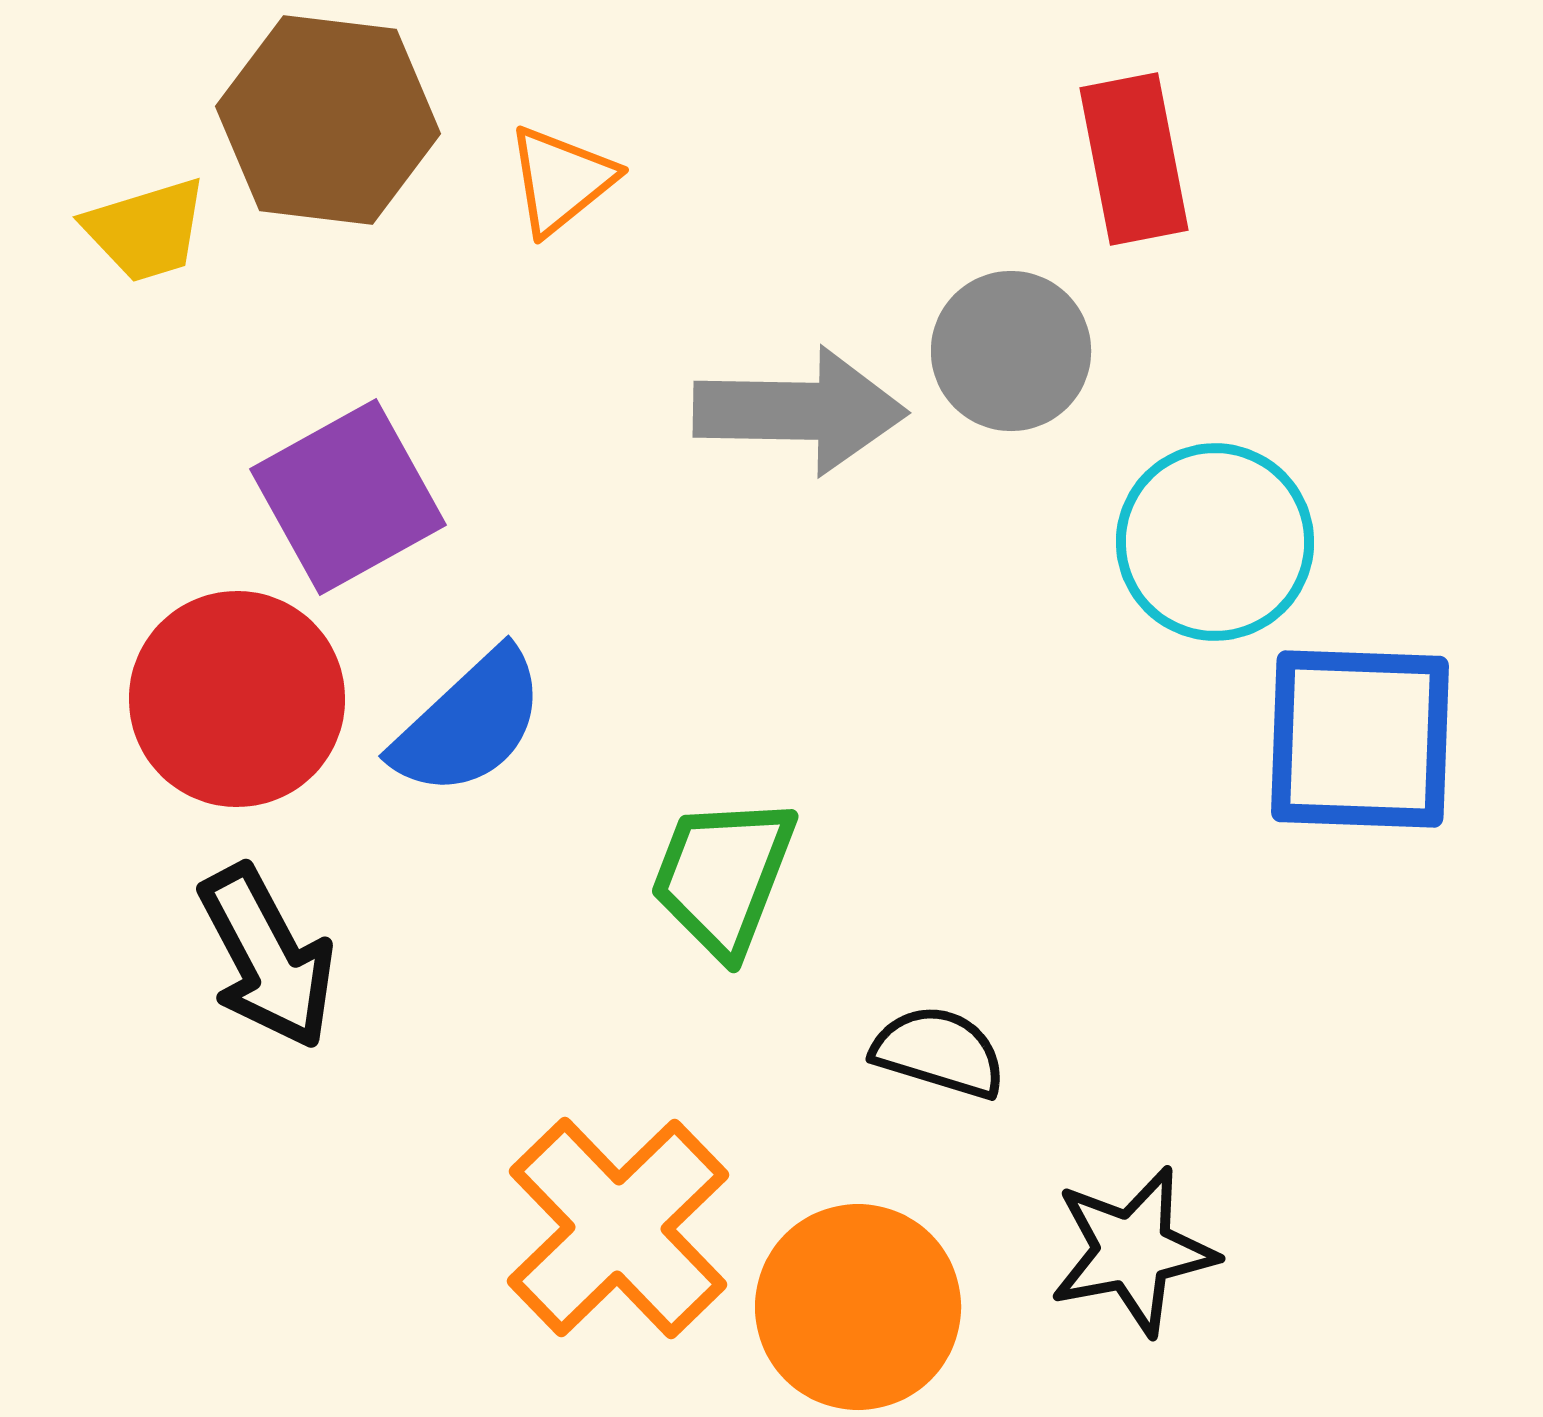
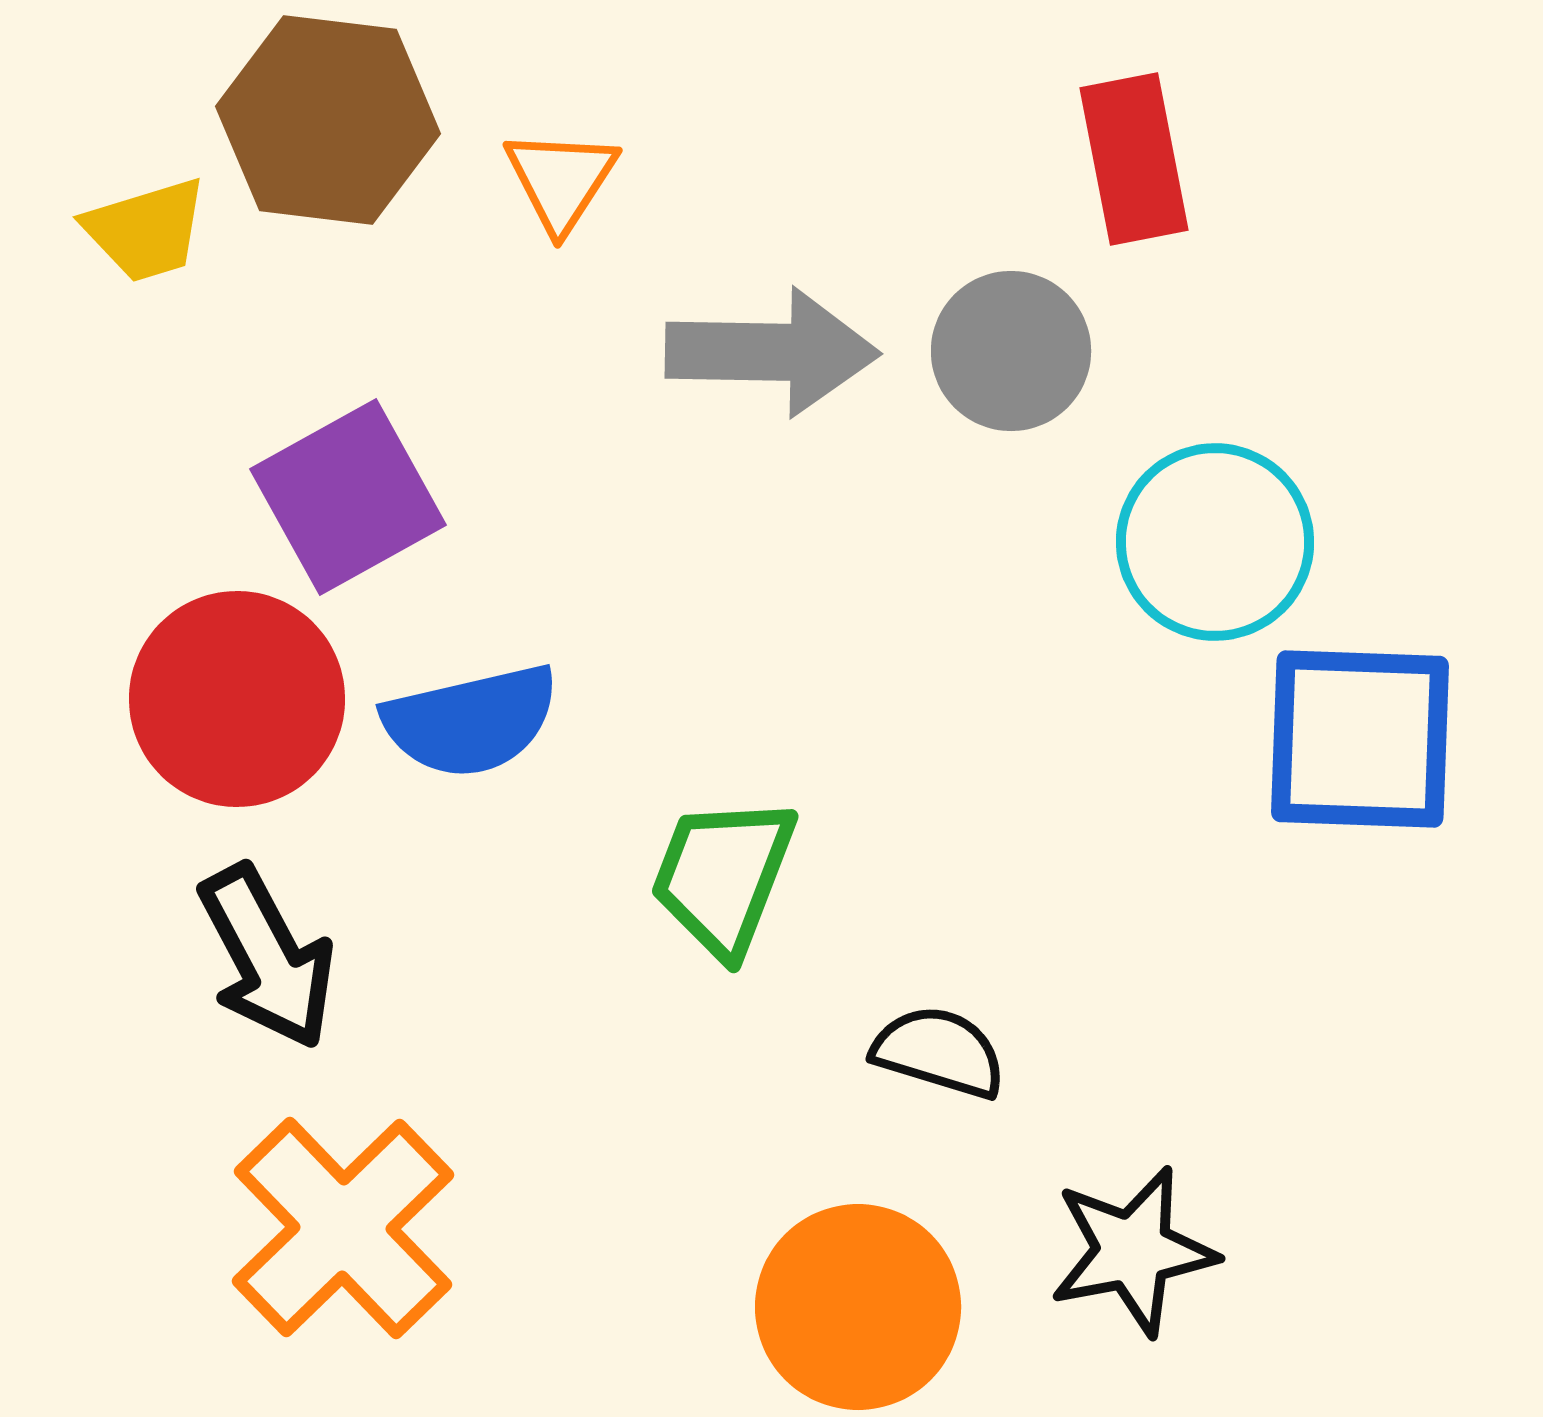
orange triangle: rotated 18 degrees counterclockwise
gray arrow: moved 28 px left, 59 px up
blue semicircle: moved 2 px right, 2 px up; rotated 30 degrees clockwise
orange cross: moved 275 px left
